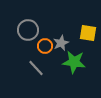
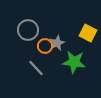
yellow square: rotated 18 degrees clockwise
gray star: moved 4 px left
